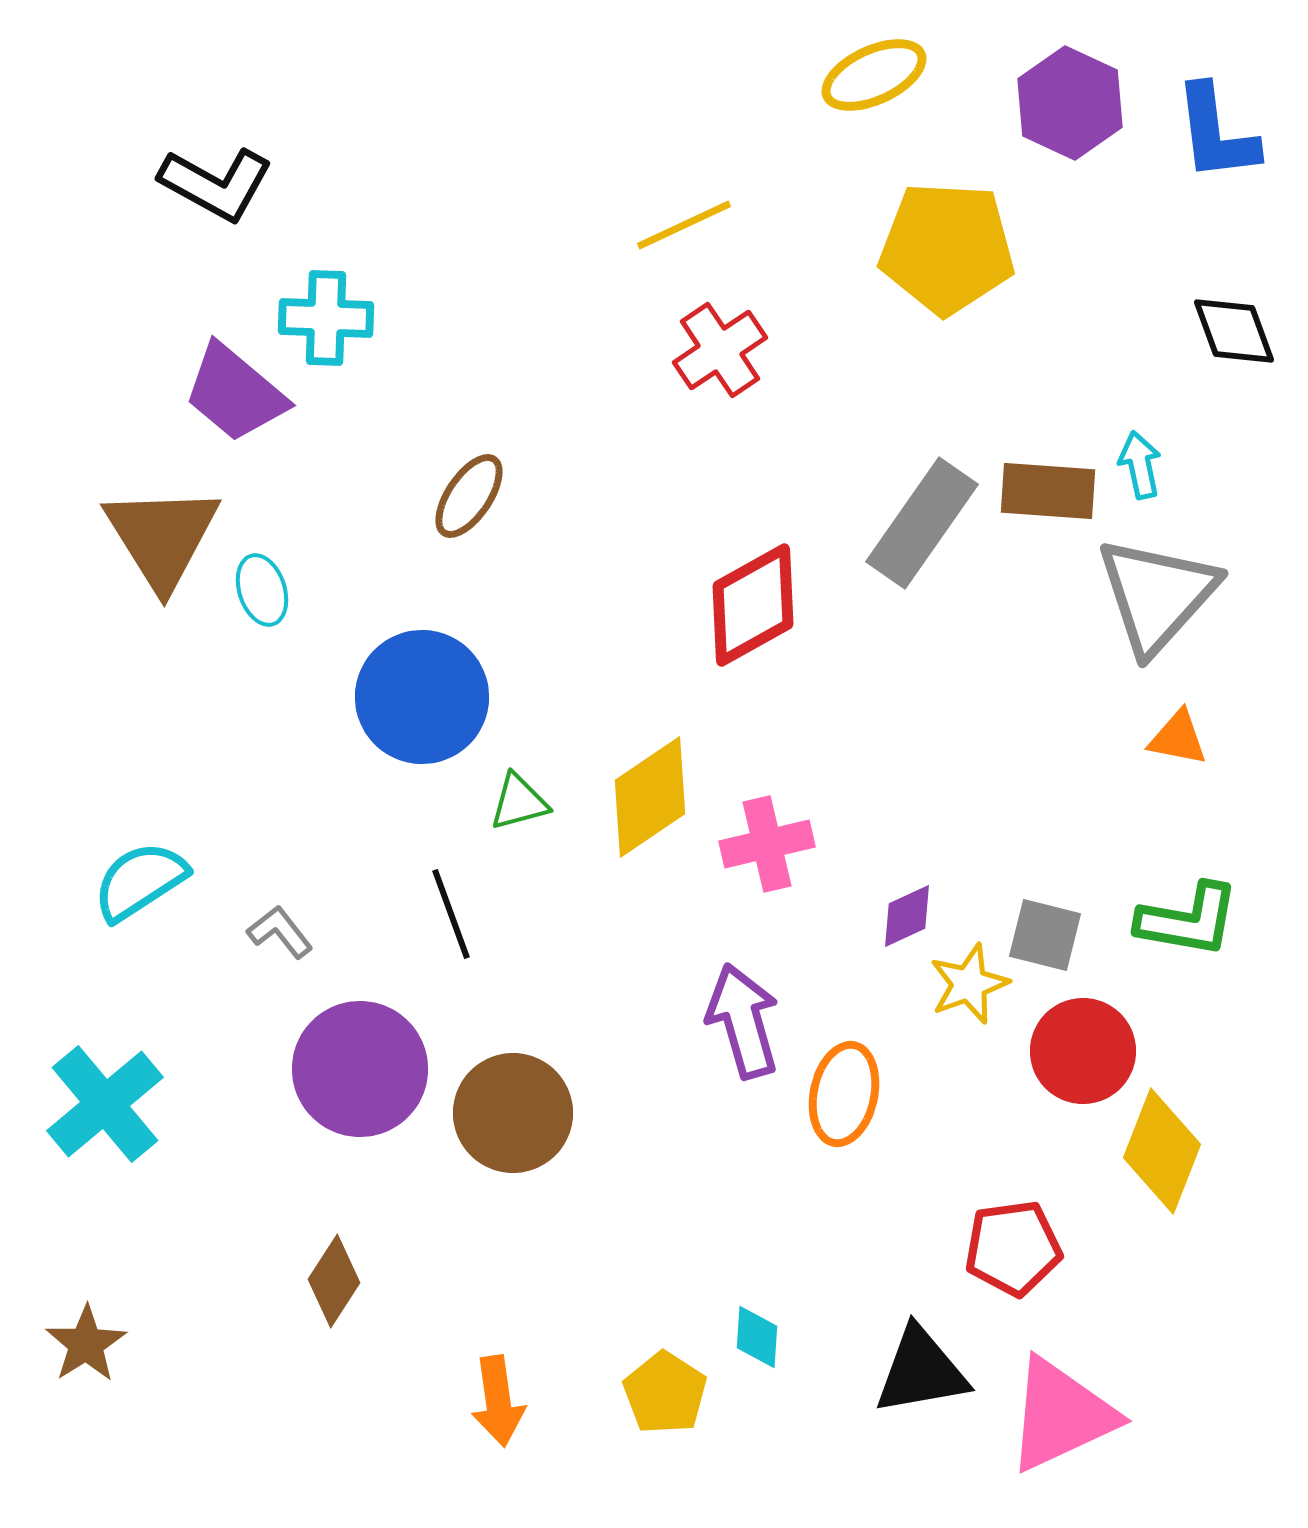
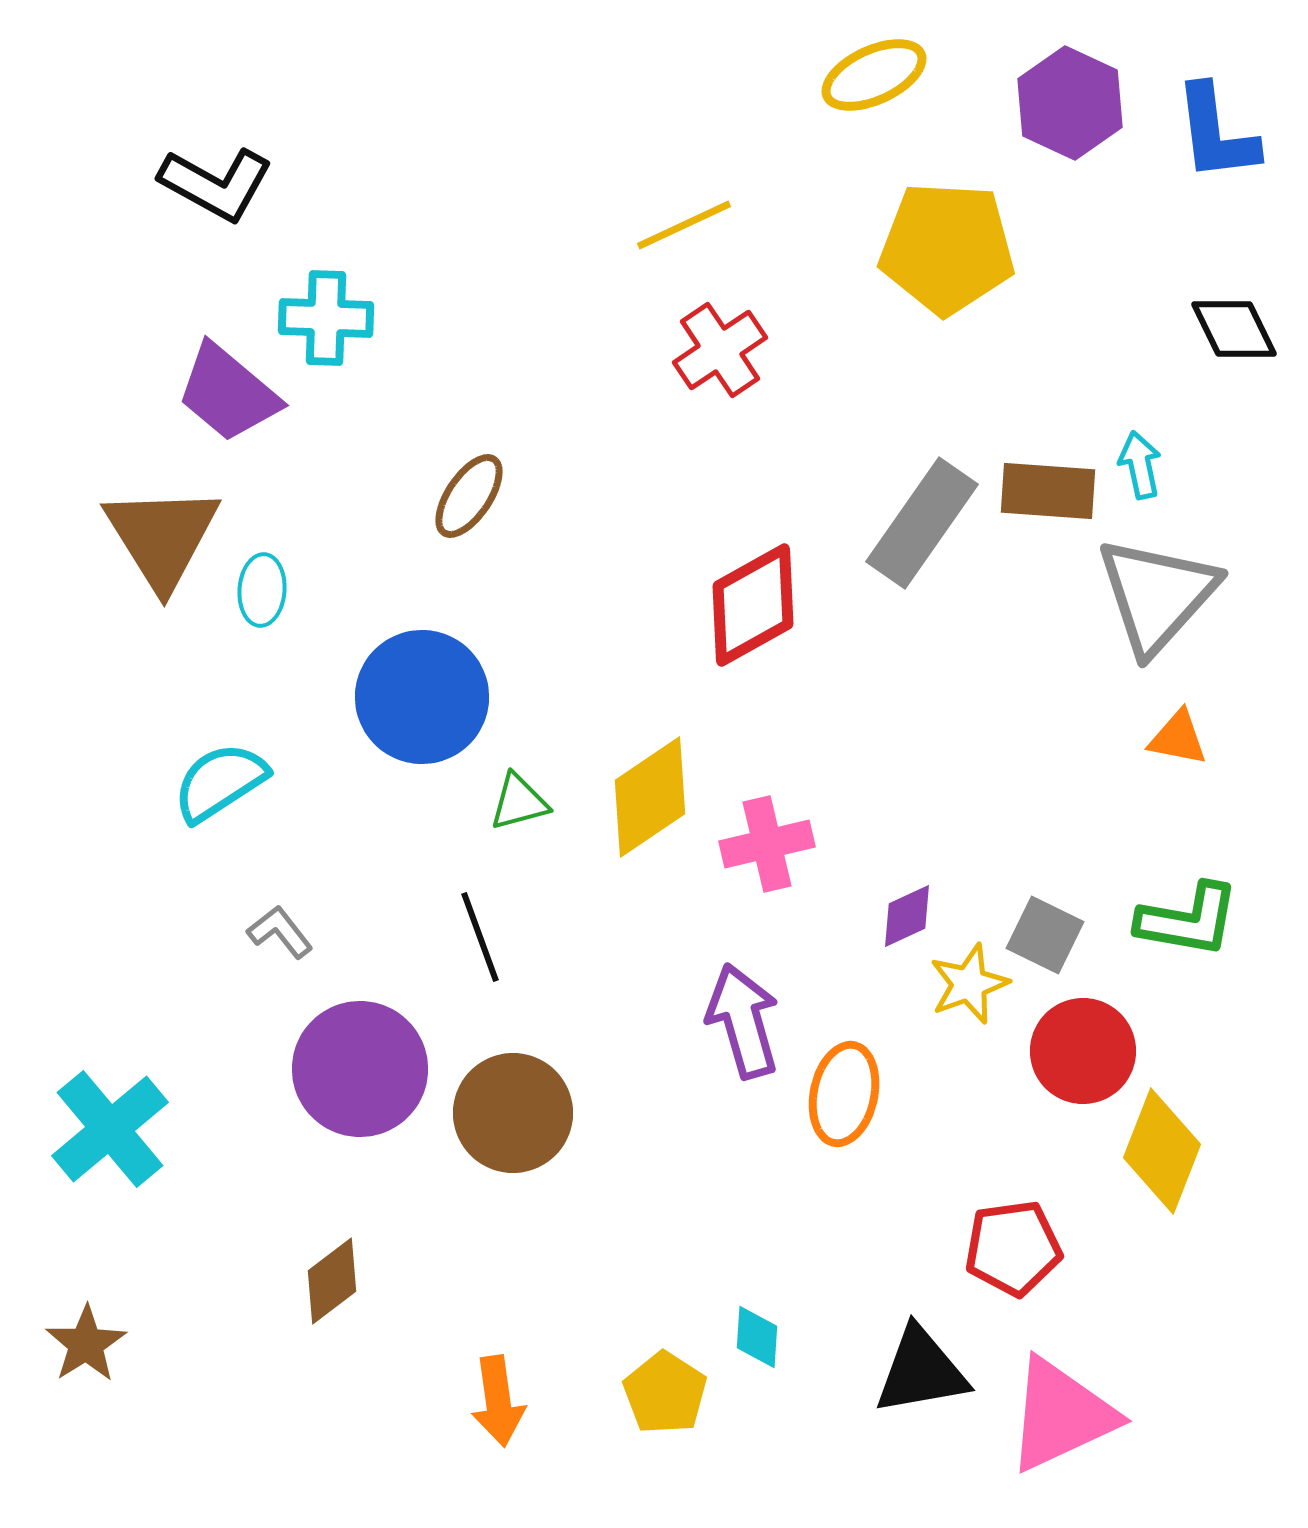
black diamond at (1234, 331): moved 2 px up; rotated 6 degrees counterclockwise
purple trapezoid at (235, 393): moved 7 px left
cyan ellipse at (262, 590): rotated 22 degrees clockwise
cyan semicircle at (140, 881): moved 80 px right, 99 px up
black line at (451, 914): moved 29 px right, 23 px down
gray square at (1045, 935): rotated 12 degrees clockwise
cyan cross at (105, 1104): moved 5 px right, 25 px down
brown diamond at (334, 1281): moved 2 px left; rotated 20 degrees clockwise
